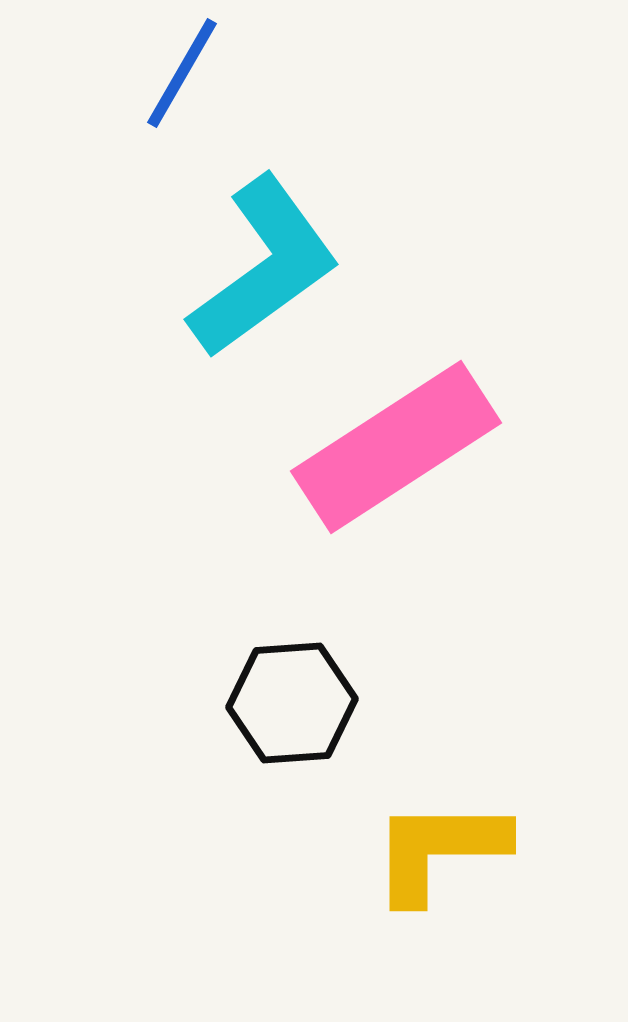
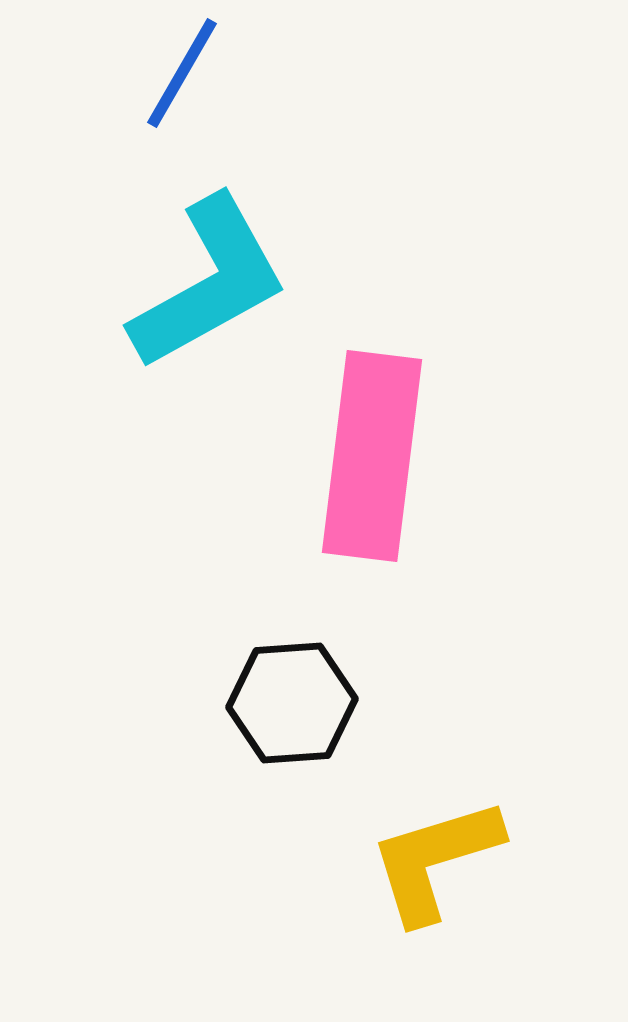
cyan L-shape: moved 55 px left, 16 px down; rotated 7 degrees clockwise
pink rectangle: moved 24 px left, 9 px down; rotated 50 degrees counterclockwise
yellow L-shape: moved 4 px left, 10 px down; rotated 17 degrees counterclockwise
